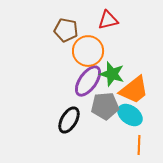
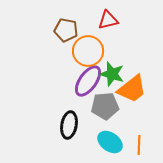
orange trapezoid: moved 2 px left, 1 px up
cyan ellipse: moved 20 px left, 27 px down
black ellipse: moved 5 px down; rotated 20 degrees counterclockwise
